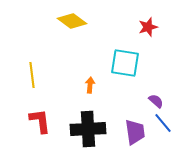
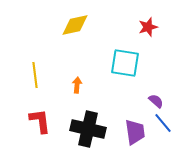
yellow diamond: moved 3 px right, 4 px down; rotated 48 degrees counterclockwise
yellow line: moved 3 px right
orange arrow: moved 13 px left
black cross: rotated 16 degrees clockwise
